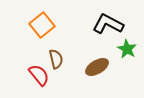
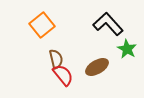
black L-shape: rotated 20 degrees clockwise
red semicircle: moved 24 px right
